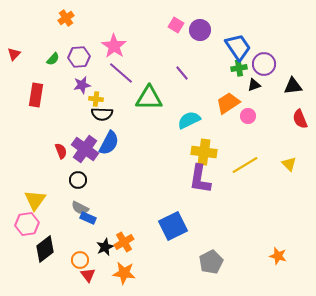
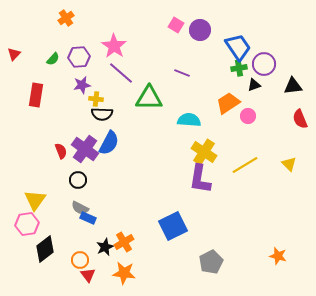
purple line at (182, 73): rotated 28 degrees counterclockwise
cyan semicircle at (189, 120): rotated 30 degrees clockwise
yellow cross at (204, 152): rotated 25 degrees clockwise
